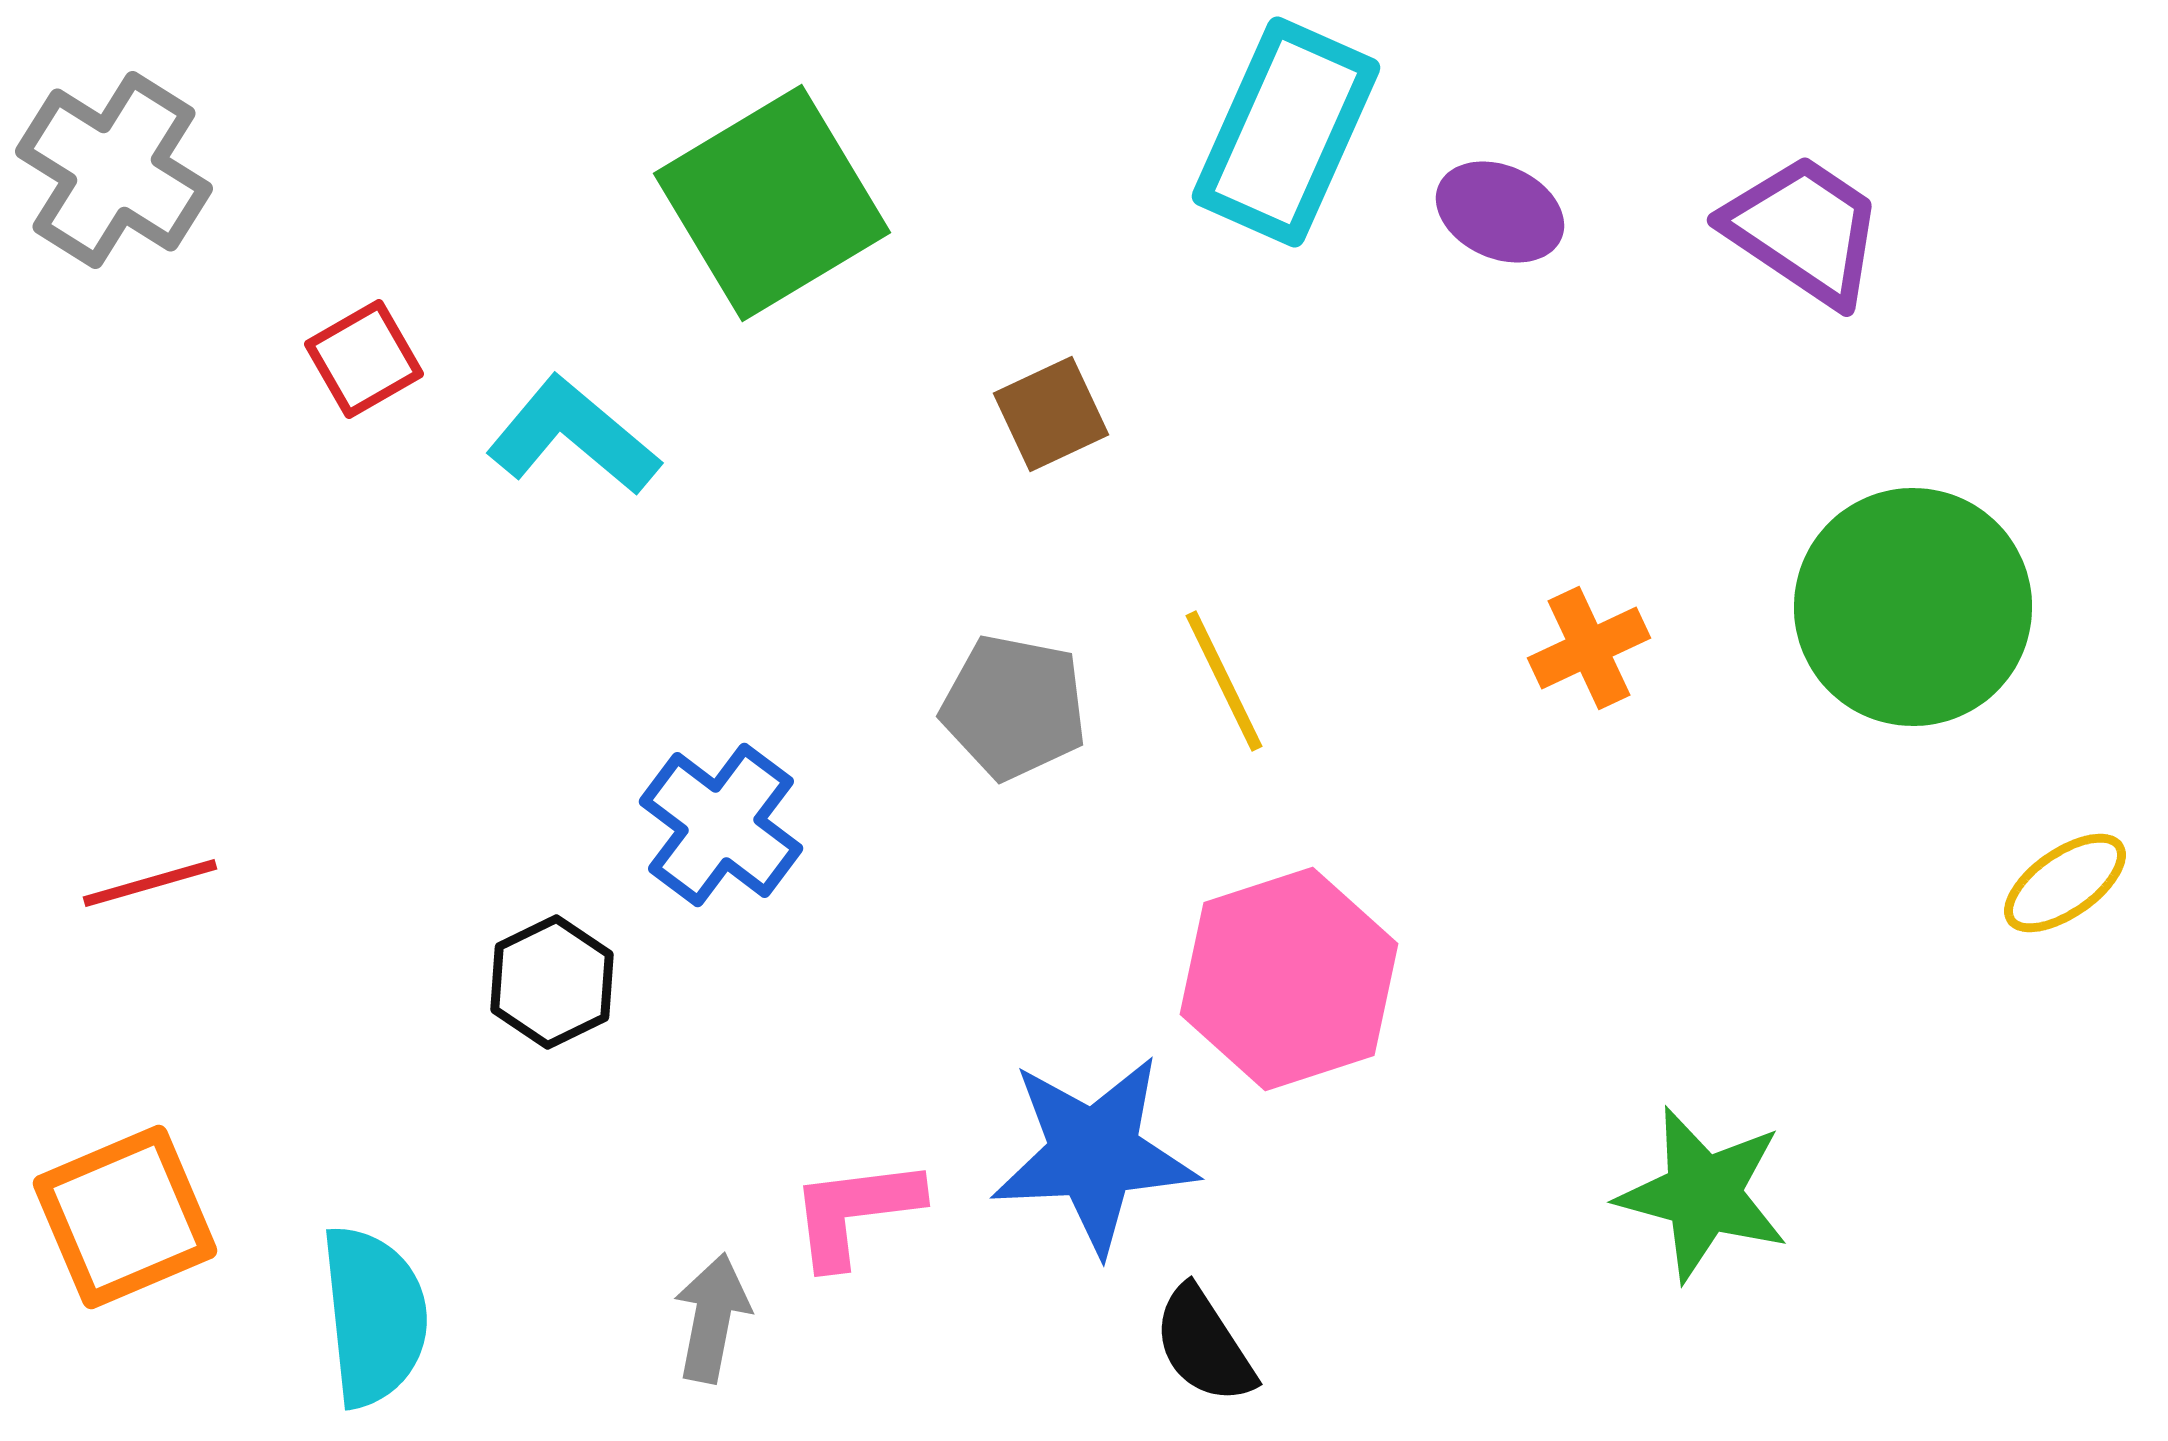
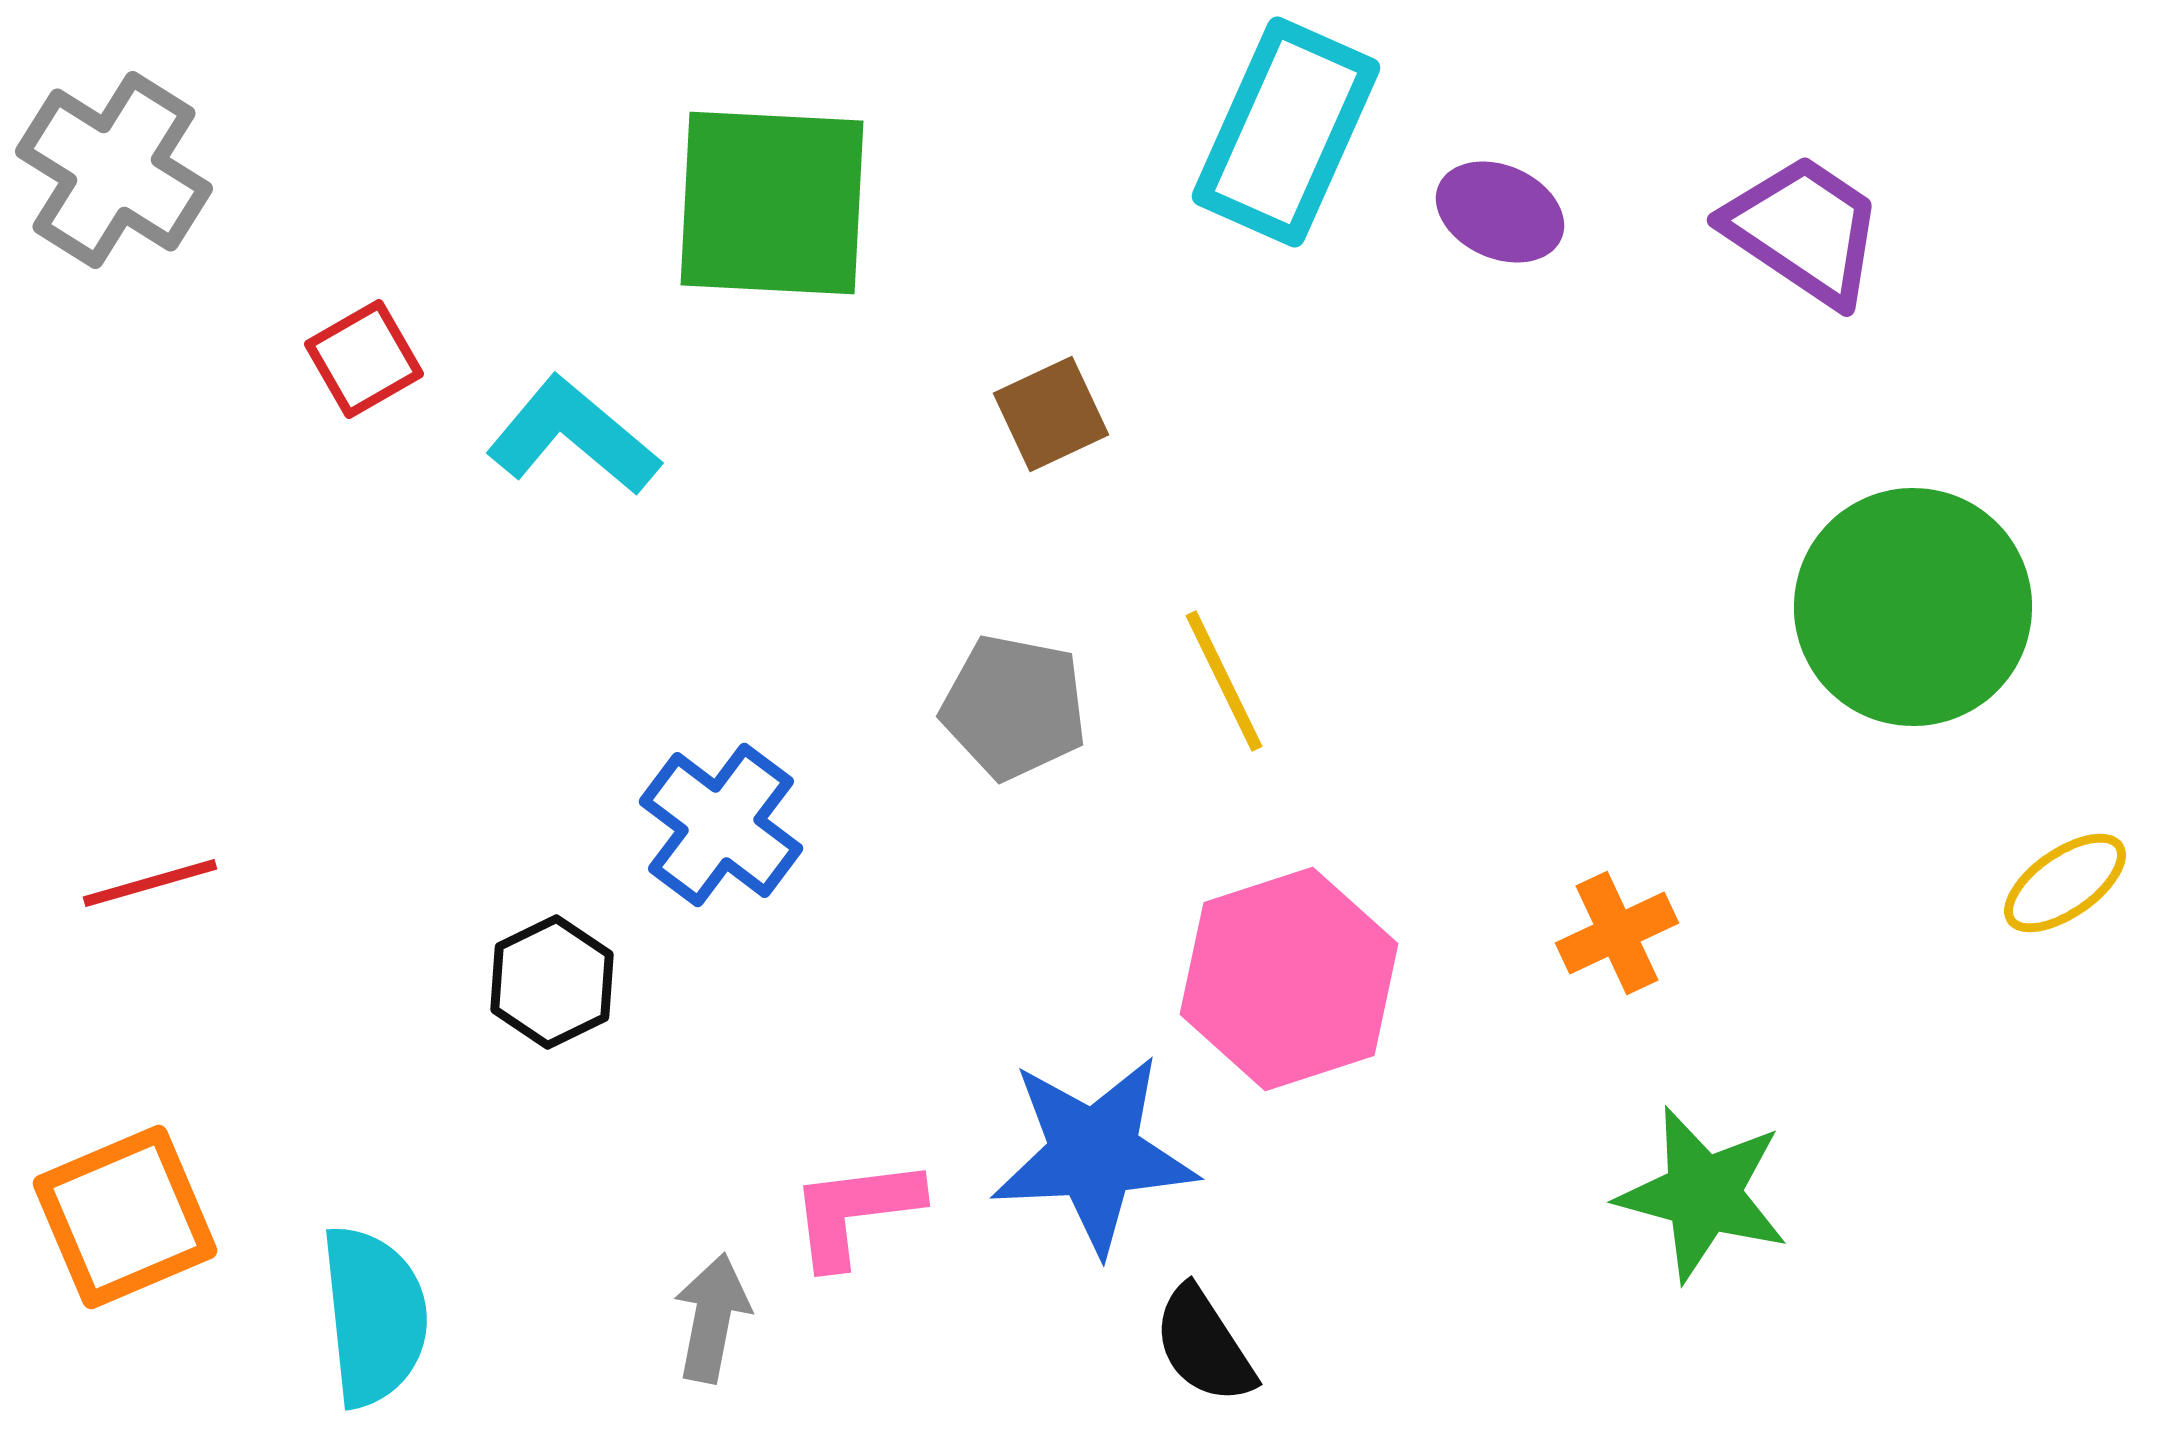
green square: rotated 34 degrees clockwise
orange cross: moved 28 px right, 285 px down
